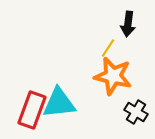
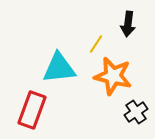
yellow line: moved 12 px left, 4 px up
cyan triangle: moved 35 px up
black cross: rotated 25 degrees clockwise
